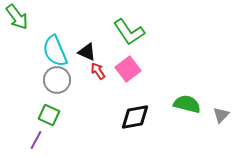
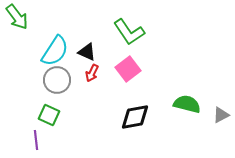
cyan semicircle: rotated 124 degrees counterclockwise
red arrow: moved 6 px left, 2 px down; rotated 120 degrees counterclockwise
gray triangle: rotated 18 degrees clockwise
purple line: rotated 36 degrees counterclockwise
